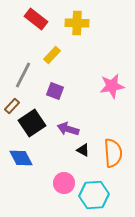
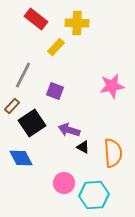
yellow rectangle: moved 4 px right, 8 px up
purple arrow: moved 1 px right, 1 px down
black triangle: moved 3 px up
